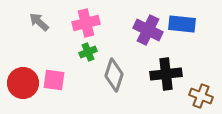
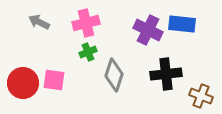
gray arrow: rotated 15 degrees counterclockwise
